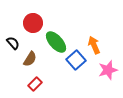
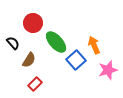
brown semicircle: moved 1 px left, 1 px down
